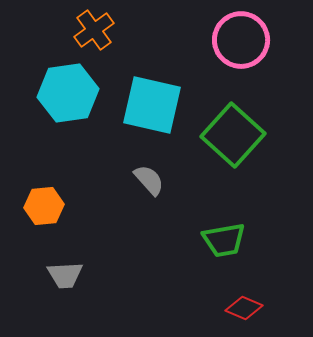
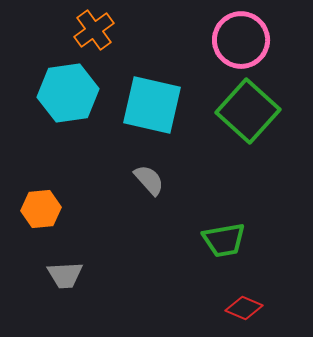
green square: moved 15 px right, 24 px up
orange hexagon: moved 3 px left, 3 px down
